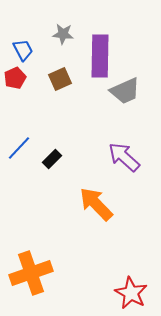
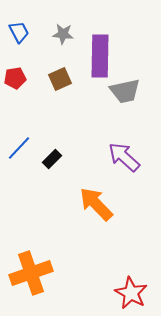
blue trapezoid: moved 4 px left, 18 px up
red pentagon: rotated 15 degrees clockwise
gray trapezoid: rotated 12 degrees clockwise
